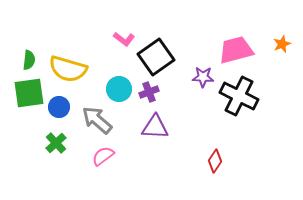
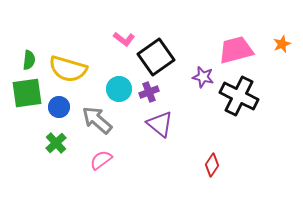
purple star: rotated 10 degrees clockwise
green square: moved 2 px left
purple triangle: moved 5 px right, 3 px up; rotated 36 degrees clockwise
pink semicircle: moved 2 px left, 4 px down
red diamond: moved 3 px left, 4 px down
